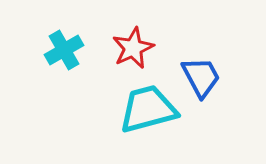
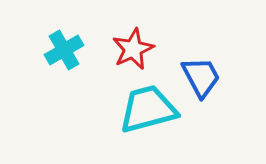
red star: moved 1 px down
